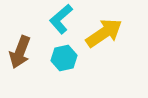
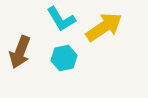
cyan L-shape: rotated 80 degrees counterclockwise
yellow arrow: moved 6 px up
